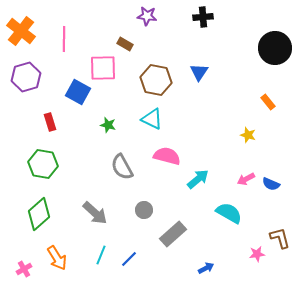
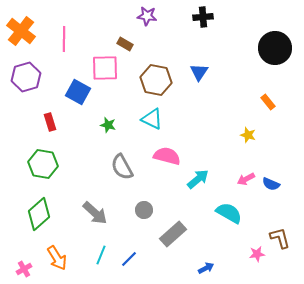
pink square: moved 2 px right
